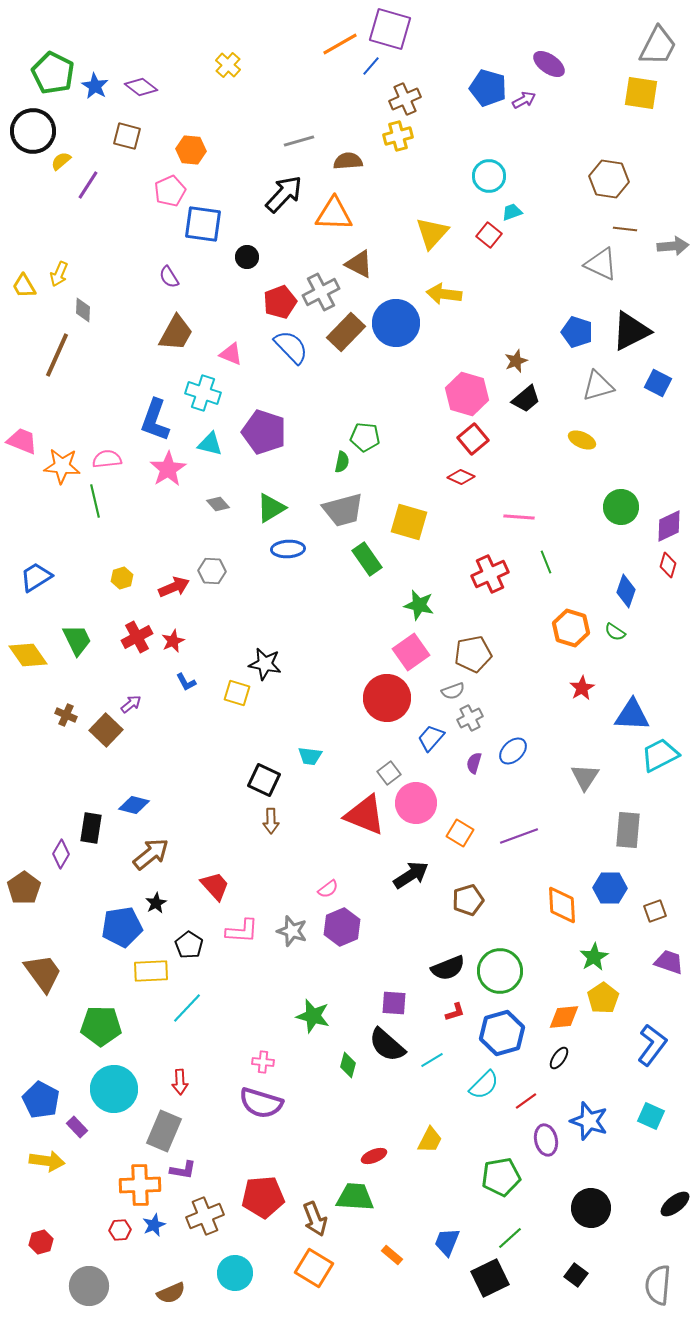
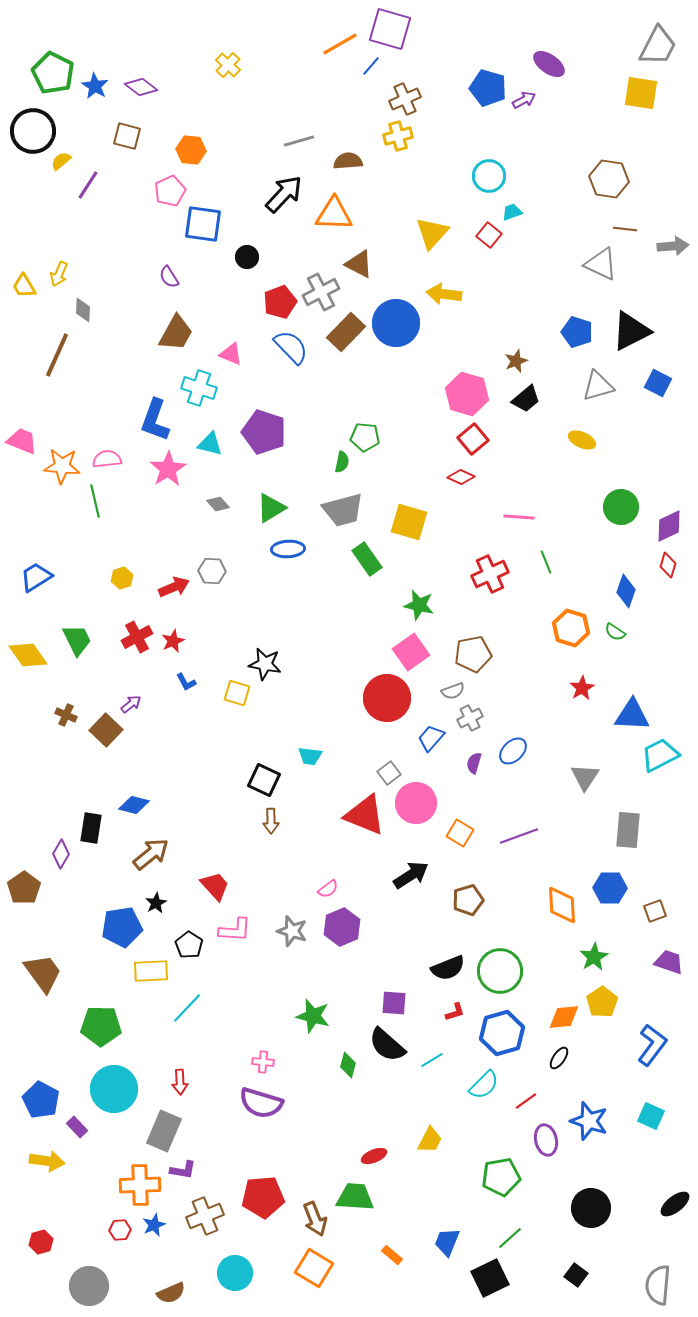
cyan cross at (203, 393): moved 4 px left, 5 px up
pink L-shape at (242, 931): moved 7 px left, 1 px up
yellow pentagon at (603, 998): moved 1 px left, 4 px down
